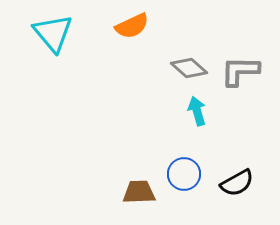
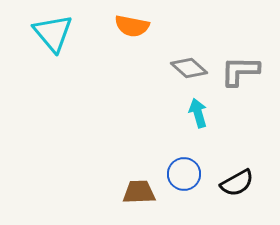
orange semicircle: rotated 36 degrees clockwise
cyan arrow: moved 1 px right, 2 px down
